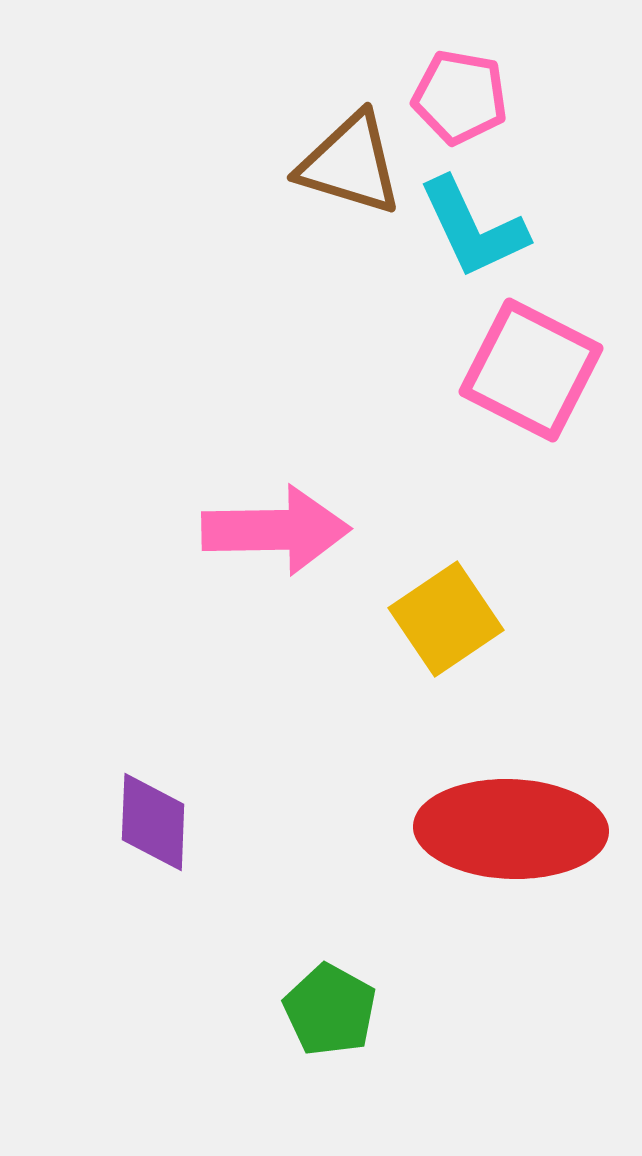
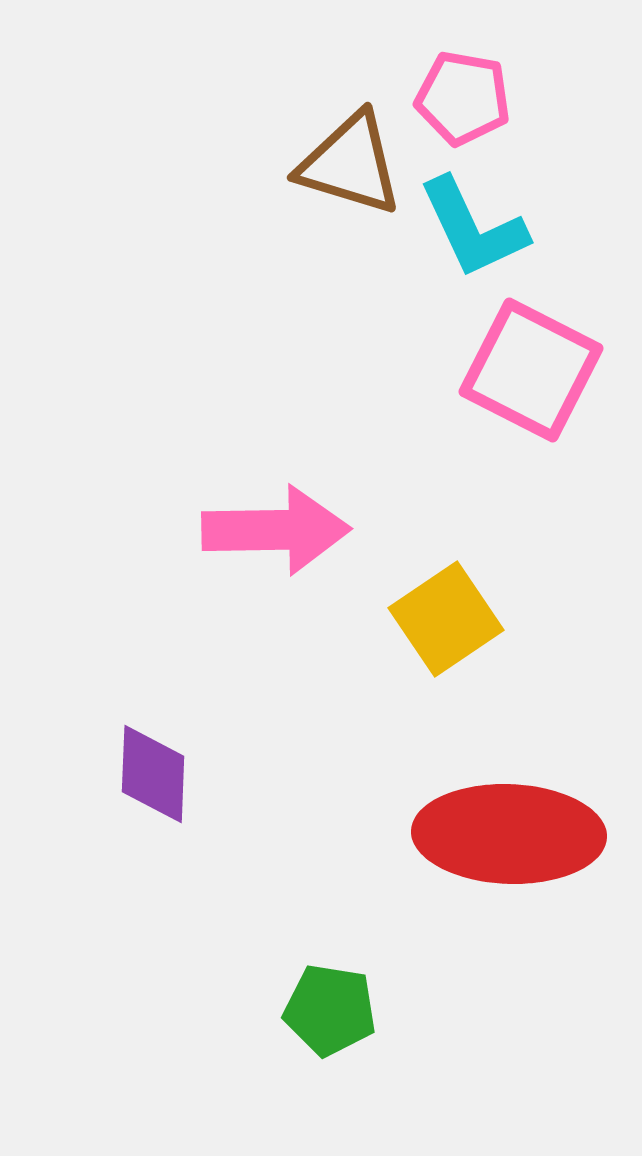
pink pentagon: moved 3 px right, 1 px down
purple diamond: moved 48 px up
red ellipse: moved 2 px left, 5 px down
green pentagon: rotated 20 degrees counterclockwise
